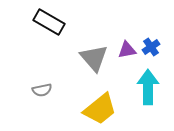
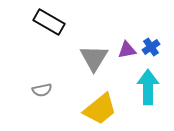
gray triangle: rotated 12 degrees clockwise
